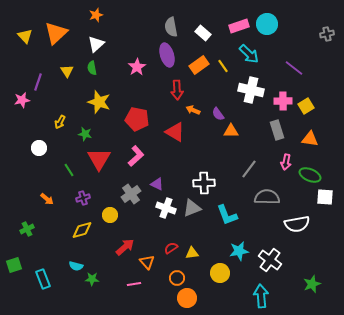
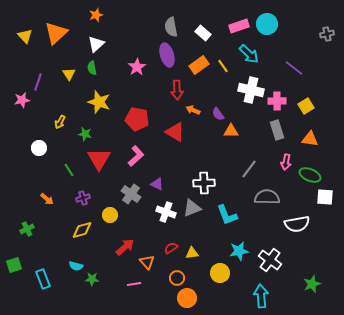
yellow triangle at (67, 71): moved 2 px right, 3 px down
pink cross at (283, 101): moved 6 px left
gray cross at (131, 194): rotated 18 degrees counterclockwise
white cross at (166, 208): moved 4 px down
